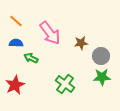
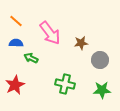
gray circle: moved 1 px left, 4 px down
green star: moved 13 px down
green cross: rotated 24 degrees counterclockwise
